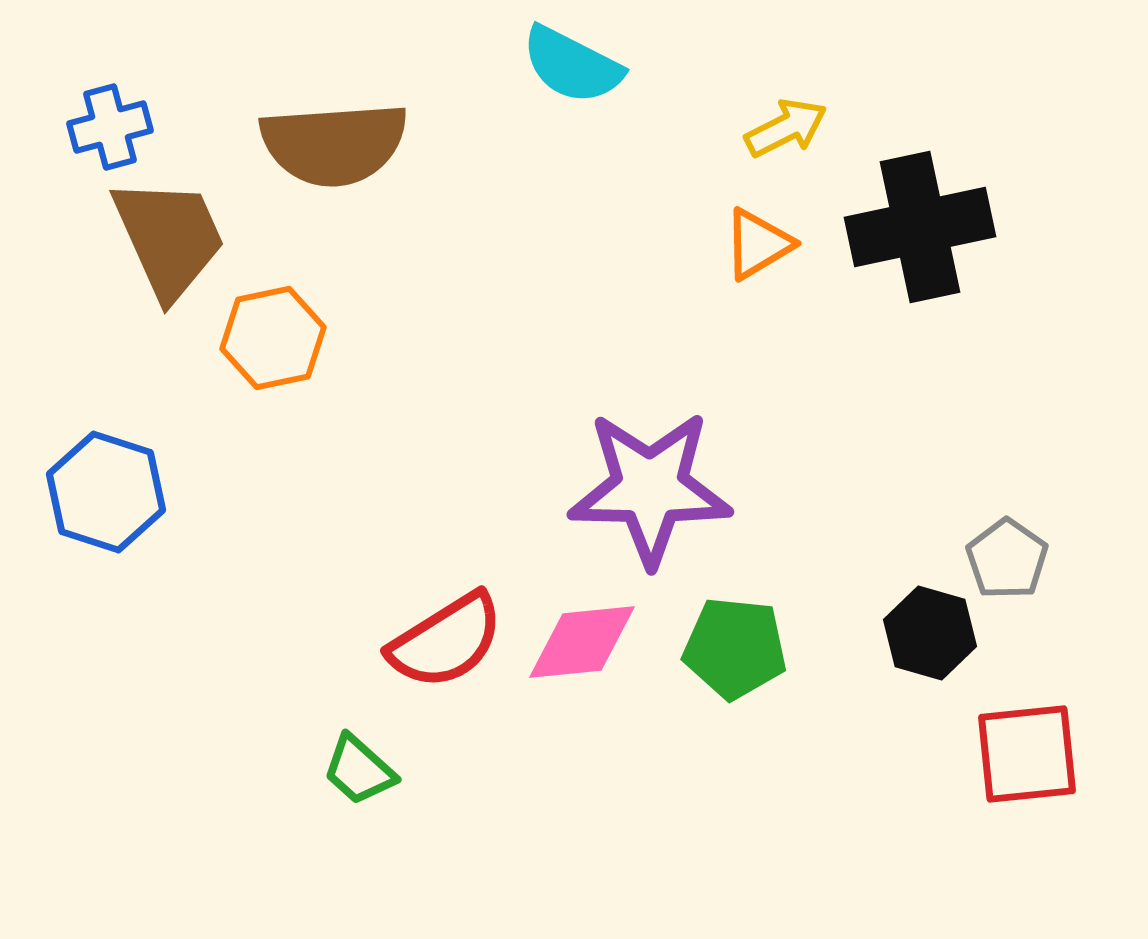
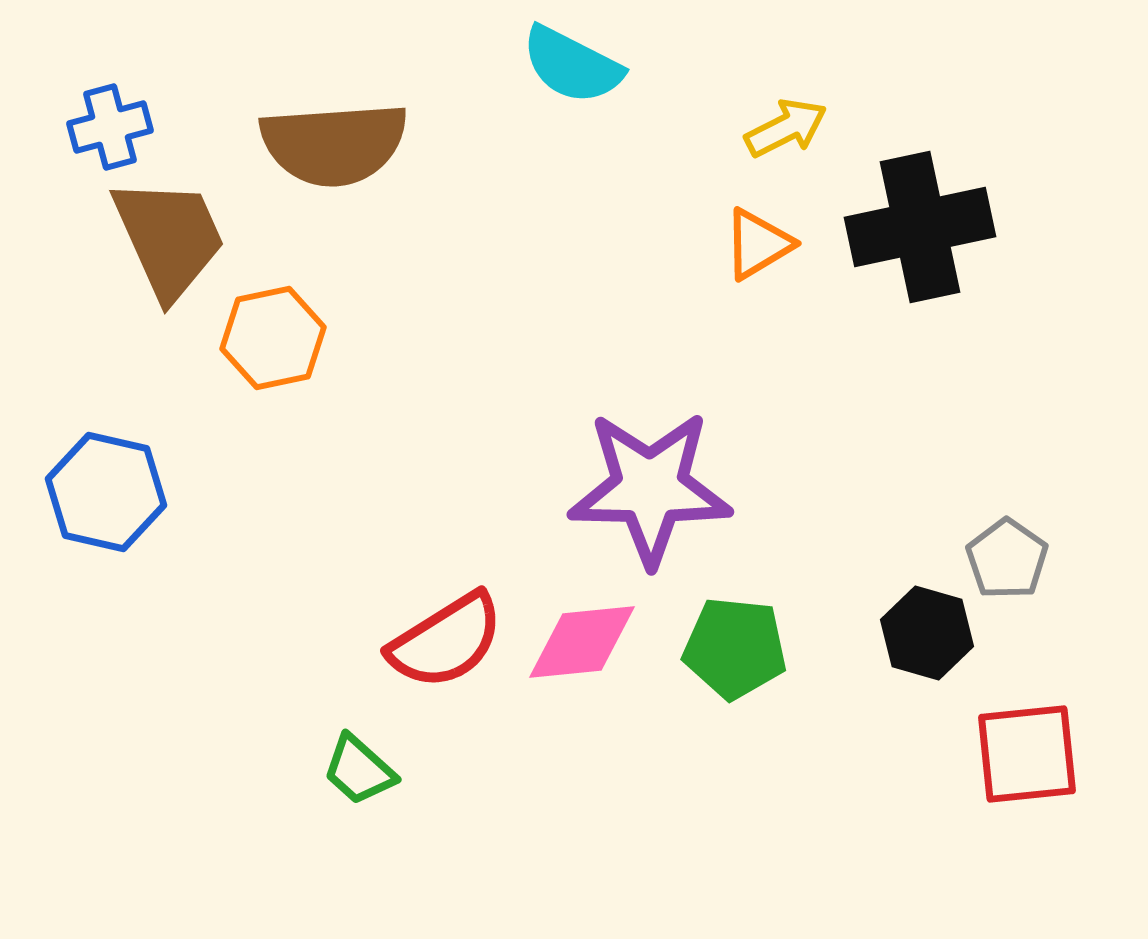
blue hexagon: rotated 5 degrees counterclockwise
black hexagon: moved 3 px left
